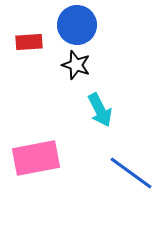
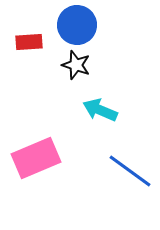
cyan arrow: rotated 140 degrees clockwise
pink rectangle: rotated 12 degrees counterclockwise
blue line: moved 1 px left, 2 px up
